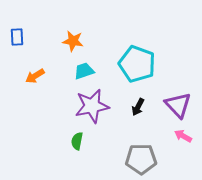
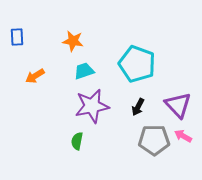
gray pentagon: moved 13 px right, 19 px up
